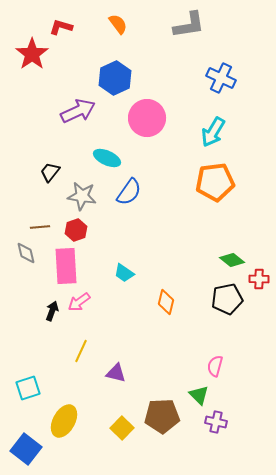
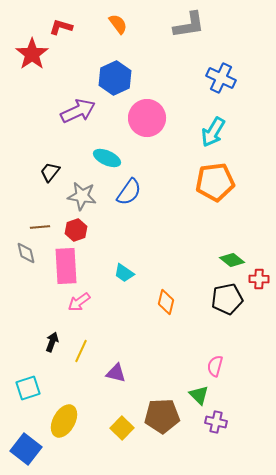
black arrow: moved 31 px down
